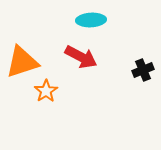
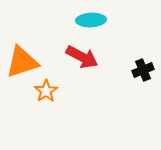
red arrow: moved 1 px right
